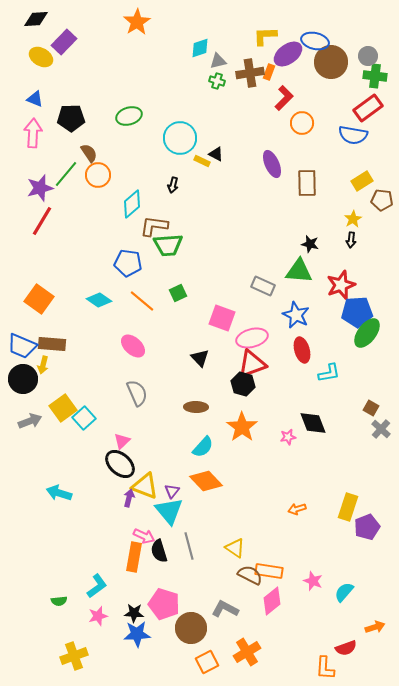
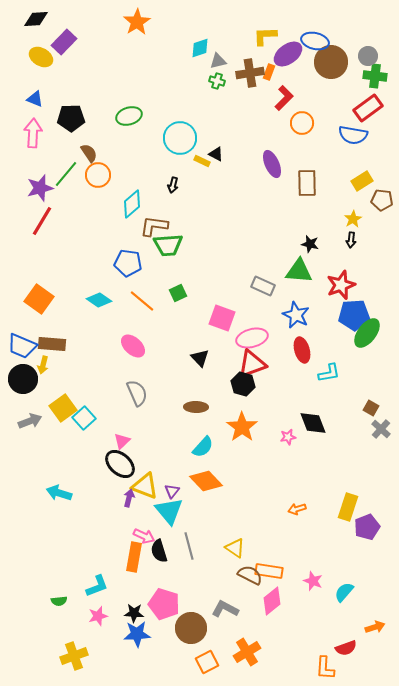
blue pentagon at (357, 312): moved 3 px left, 3 px down
cyan L-shape at (97, 586): rotated 15 degrees clockwise
